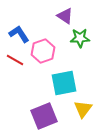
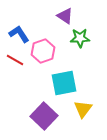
purple square: rotated 24 degrees counterclockwise
